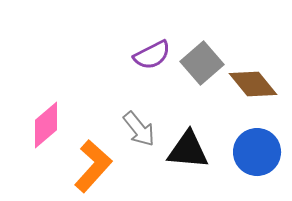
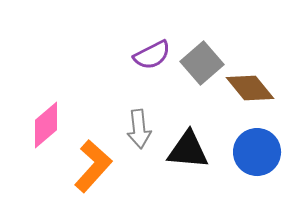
brown diamond: moved 3 px left, 4 px down
gray arrow: rotated 33 degrees clockwise
